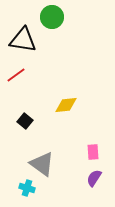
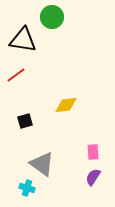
black square: rotated 35 degrees clockwise
purple semicircle: moved 1 px left, 1 px up
